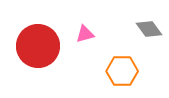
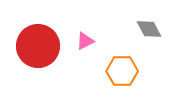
gray diamond: rotated 8 degrees clockwise
pink triangle: moved 7 px down; rotated 12 degrees counterclockwise
